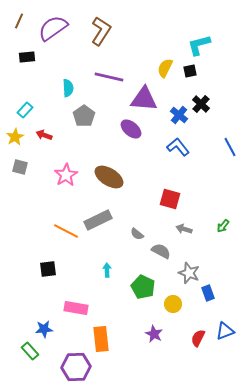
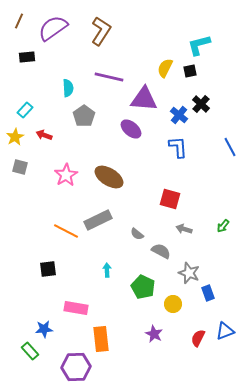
blue L-shape at (178, 147): rotated 35 degrees clockwise
